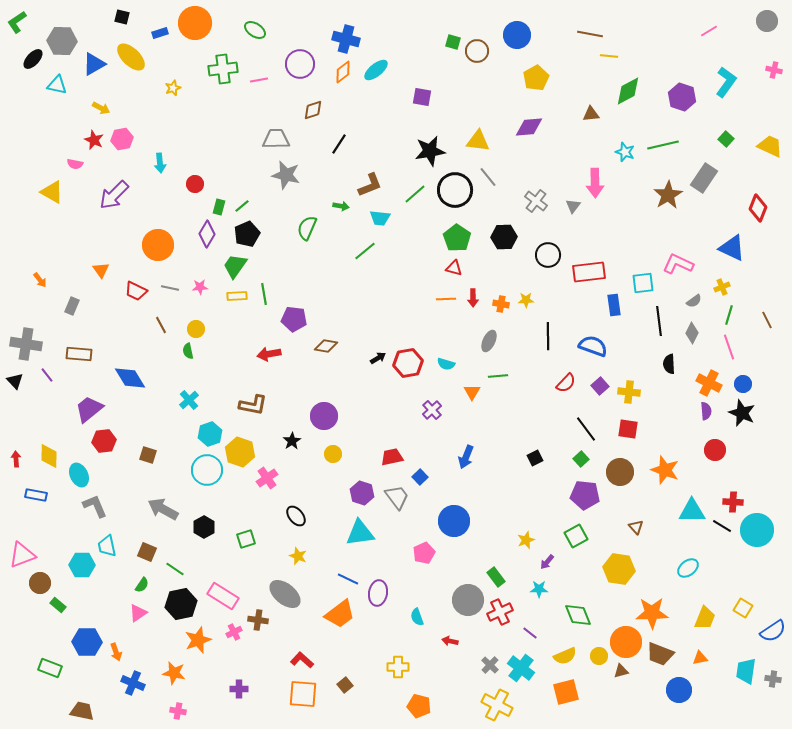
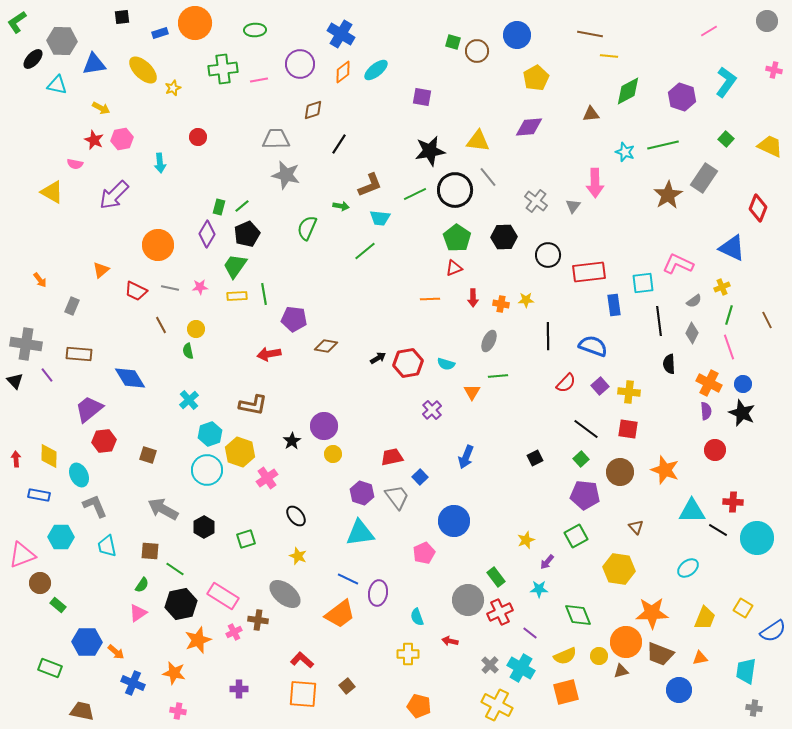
black square at (122, 17): rotated 21 degrees counterclockwise
green ellipse at (255, 30): rotated 35 degrees counterclockwise
blue cross at (346, 39): moved 5 px left, 5 px up; rotated 16 degrees clockwise
yellow ellipse at (131, 57): moved 12 px right, 13 px down
blue triangle at (94, 64): rotated 20 degrees clockwise
red circle at (195, 184): moved 3 px right, 47 px up
green line at (415, 194): rotated 15 degrees clockwise
red triangle at (454, 268): rotated 36 degrees counterclockwise
orange triangle at (101, 270): rotated 24 degrees clockwise
orange line at (446, 299): moved 16 px left
purple circle at (324, 416): moved 10 px down
black line at (586, 429): rotated 16 degrees counterclockwise
blue rectangle at (36, 495): moved 3 px right
black line at (722, 526): moved 4 px left, 4 px down
cyan circle at (757, 530): moved 8 px down
brown square at (147, 552): moved 3 px right, 1 px up; rotated 18 degrees counterclockwise
cyan hexagon at (82, 565): moved 21 px left, 28 px up
orange arrow at (116, 652): rotated 30 degrees counterclockwise
yellow cross at (398, 667): moved 10 px right, 13 px up
cyan cross at (521, 668): rotated 8 degrees counterclockwise
gray cross at (773, 679): moved 19 px left, 29 px down
brown square at (345, 685): moved 2 px right, 1 px down
